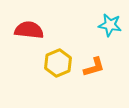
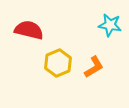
red semicircle: rotated 8 degrees clockwise
orange L-shape: rotated 15 degrees counterclockwise
